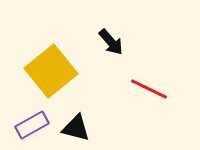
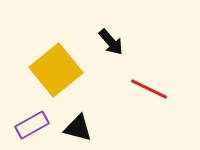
yellow square: moved 5 px right, 1 px up
black triangle: moved 2 px right
